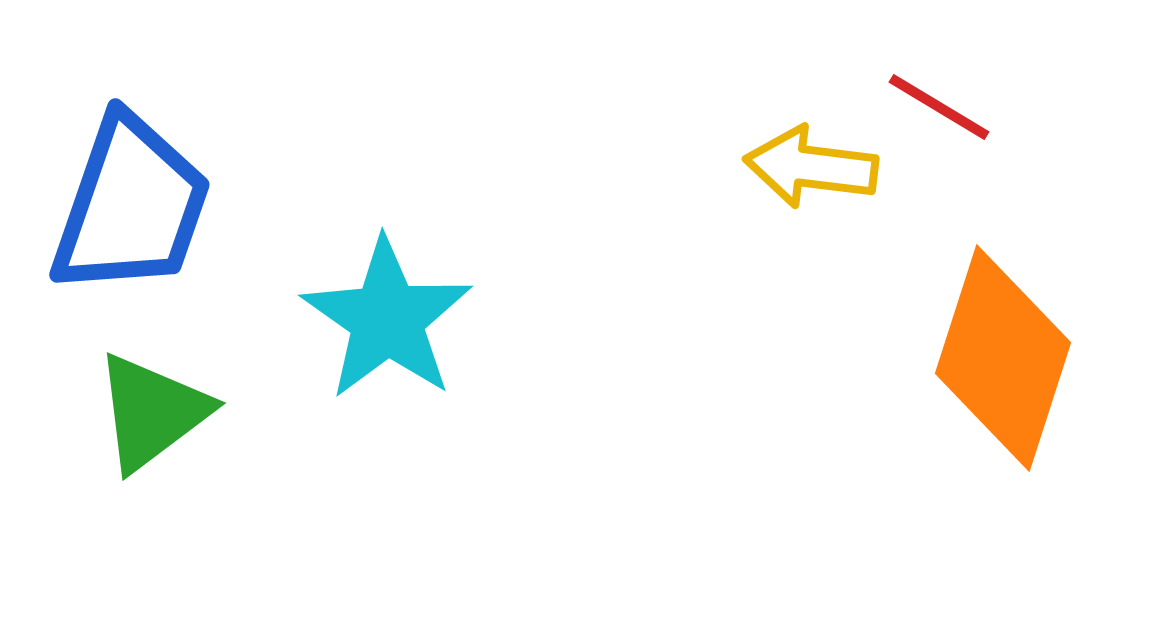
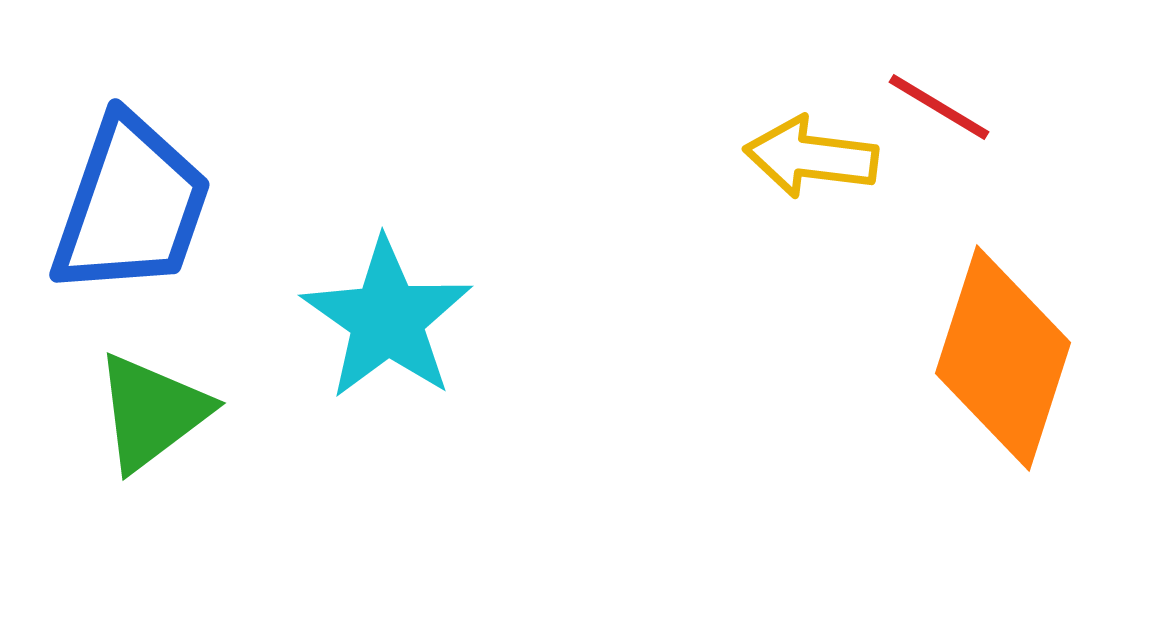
yellow arrow: moved 10 px up
